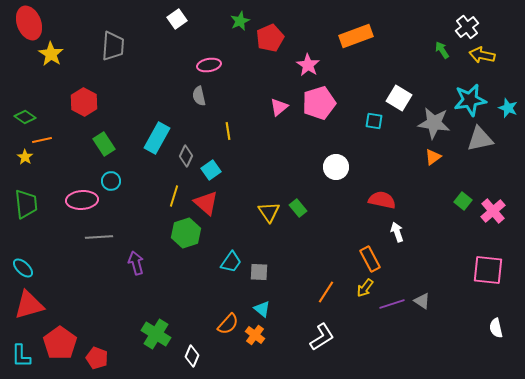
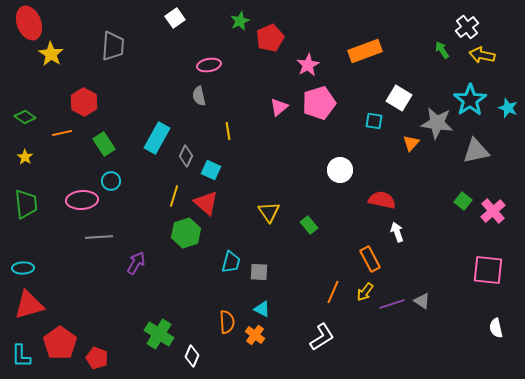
white square at (177, 19): moved 2 px left, 1 px up
orange rectangle at (356, 36): moved 9 px right, 15 px down
pink star at (308, 65): rotated 10 degrees clockwise
cyan star at (470, 100): rotated 24 degrees counterclockwise
gray star at (434, 123): moved 3 px right
gray triangle at (480, 139): moved 4 px left, 12 px down
orange line at (42, 140): moved 20 px right, 7 px up
orange triangle at (433, 157): moved 22 px left, 14 px up; rotated 12 degrees counterclockwise
white circle at (336, 167): moved 4 px right, 3 px down
cyan square at (211, 170): rotated 30 degrees counterclockwise
green rectangle at (298, 208): moved 11 px right, 17 px down
cyan trapezoid at (231, 262): rotated 20 degrees counterclockwise
purple arrow at (136, 263): rotated 45 degrees clockwise
cyan ellipse at (23, 268): rotated 45 degrees counterclockwise
yellow arrow at (365, 288): moved 4 px down
orange line at (326, 292): moved 7 px right; rotated 10 degrees counterclockwise
cyan triangle at (262, 309): rotated 12 degrees counterclockwise
orange semicircle at (228, 324): moved 1 px left, 2 px up; rotated 45 degrees counterclockwise
green cross at (156, 334): moved 3 px right
